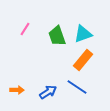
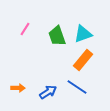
orange arrow: moved 1 px right, 2 px up
